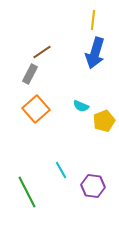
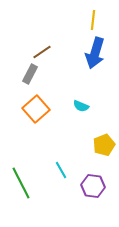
yellow pentagon: moved 24 px down
green line: moved 6 px left, 9 px up
